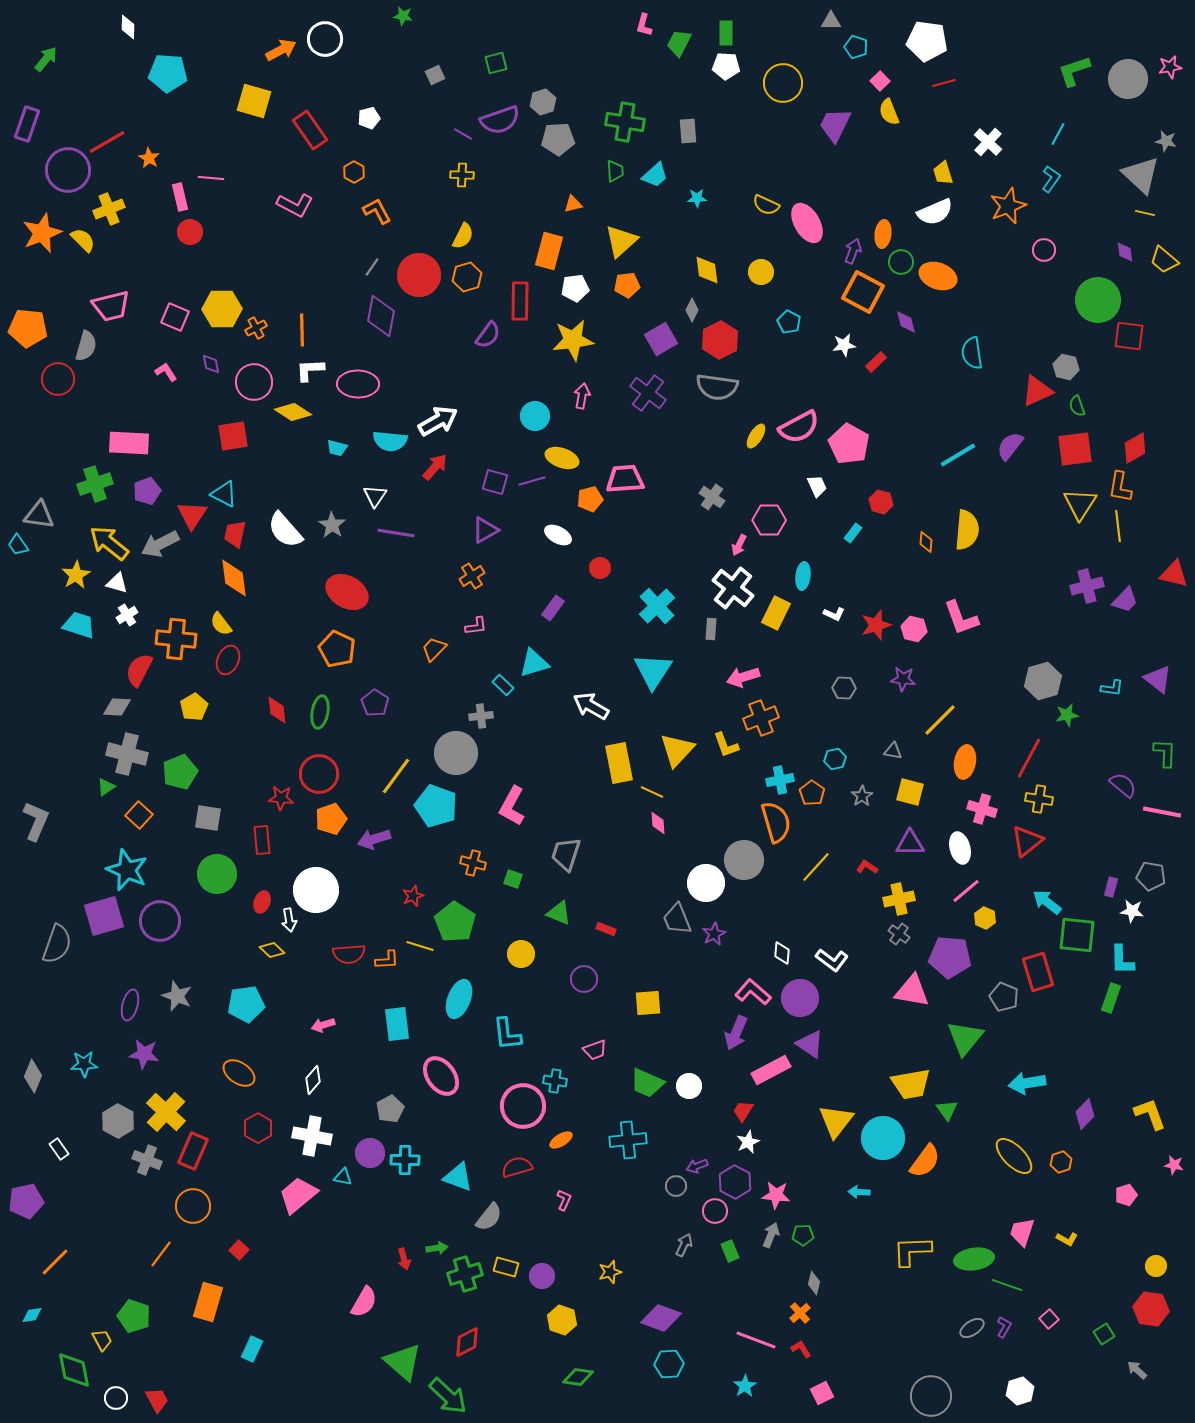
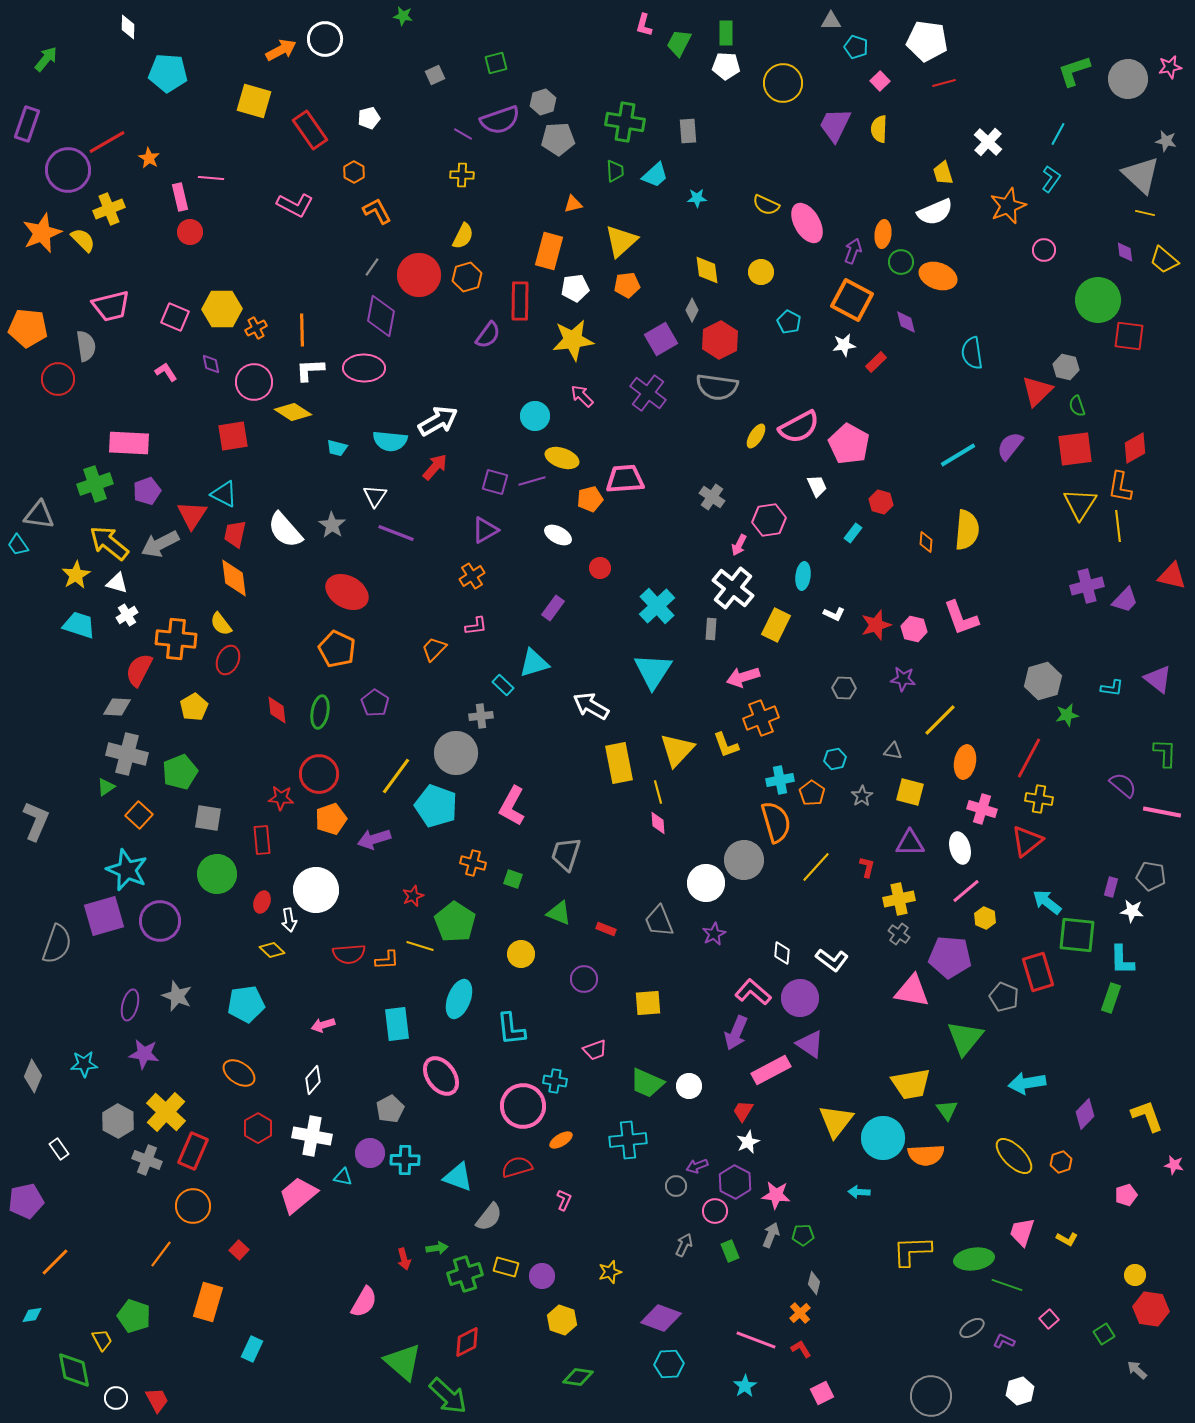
yellow semicircle at (889, 112): moved 10 px left, 17 px down; rotated 24 degrees clockwise
orange square at (863, 292): moved 11 px left, 8 px down
gray semicircle at (86, 346): rotated 24 degrees counterclockwise
pink ellipse at (358, 384): moved 6 px right, 16 px up
red triangle at (1037, 391): rotated 20 degrees counterclockwise
pink arrow at (582, 396): rotated 55 degrees counterclockwise
pink hexagon at (769, 520): rotated 8 degrees counterclockwise
purple line at (396, 533): rotated 12 degrees clockwise
red triangle at (1174, 574): moved 2 px left, 2 px down
yellow rectangle at (776, 613): moved 12 px down
yellow line at (652, 792): moved 6 px right; rotated 50 degrees clockwise
red L-shape at (867, 867): rotated 70 degrees clockwise
gray trapezoid at (677, 919): moved 18 px left, 2 px down
cyan L-shape at (507, 1034): moved 4 px right, 5 px up
yellow L-shape at (1150, 1114): moved 3 px left, 2 px down
orange semicircle at (925, 1161): moved 1 px right, 6 px up; rotated 51 degrees clockwise
yellow circle at (1156, 1266): moved 21 px left, 9 px down
purple L-shape at (1004, 1327): moved 14 px down; rotated 95 degrees counterclockwise
